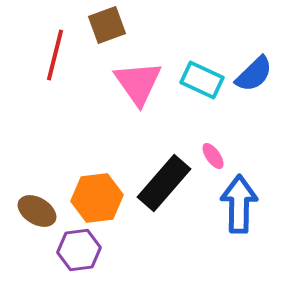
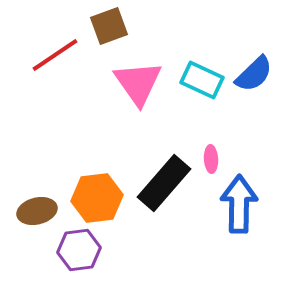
brown square: moved 2 px right, 1 px down
red line: rotated 42 degrees clockwise
pink ellipse: moved 2 px left, 3 px down; rotated 32 degrees clockwise
brown ellipse: rotated 45 degrees counterclockwise
